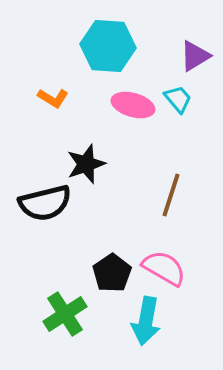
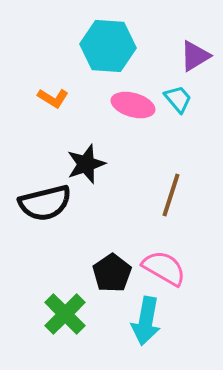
green cross: rotated 12 degrees counterclockwise
